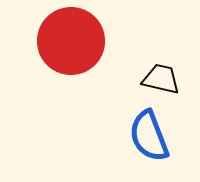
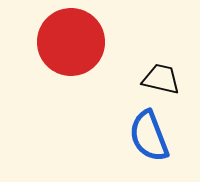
red circle: moved 1 px down
